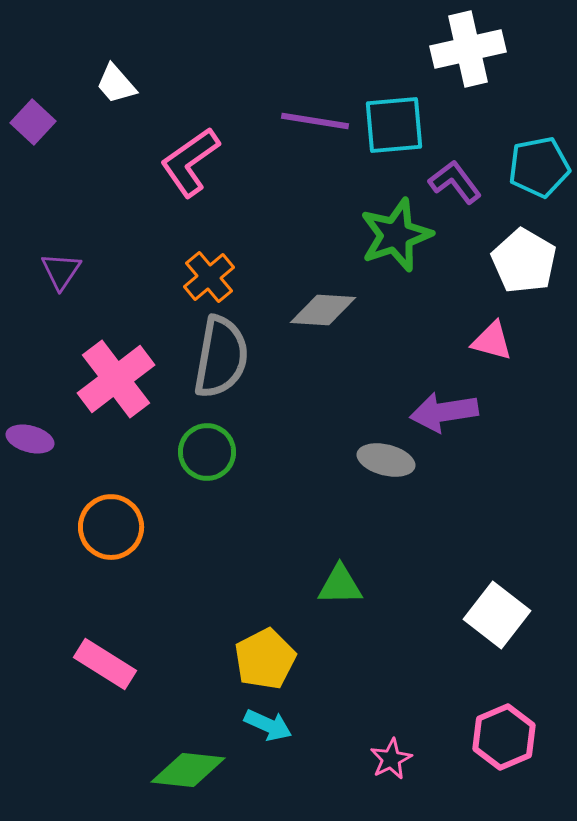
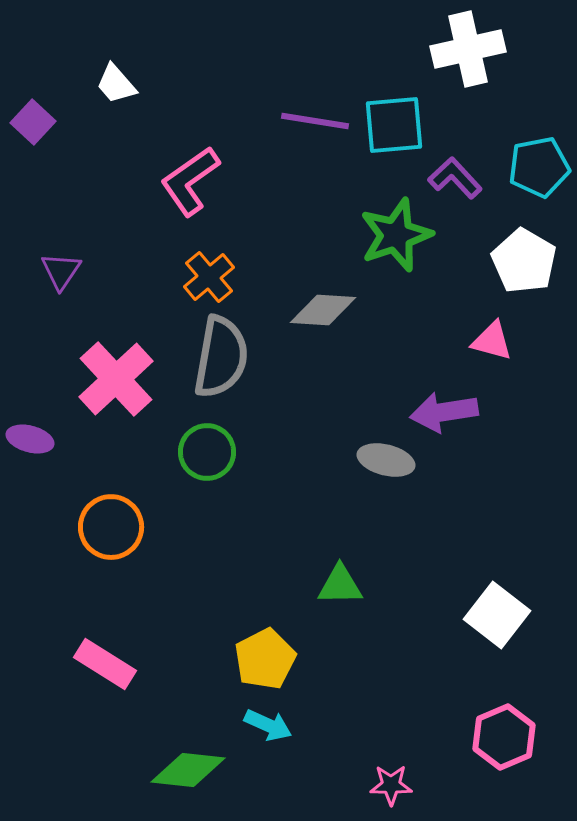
pink L-shape: moved 19 px down
purple L-shape: moved 4 px up; rotated 6 degrees counterclockwise
pink cross: rotated 6 degrees counterclockwise
pink star: moved 26 px down; rotated 27 degrees clockwise
